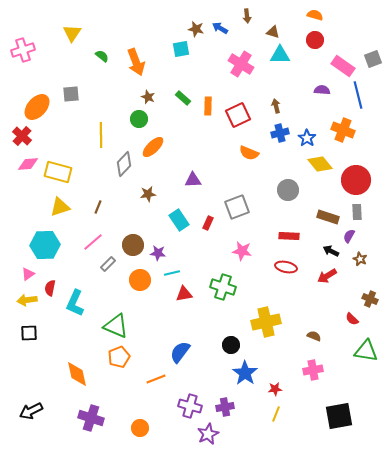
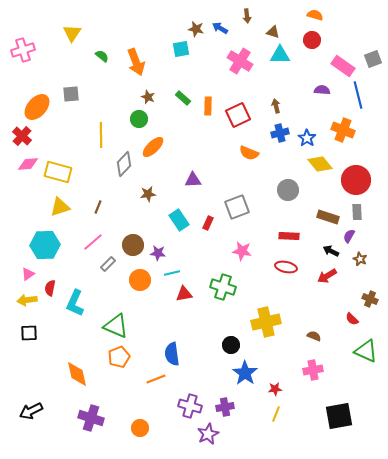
red circle at (315, 40): moved 3 px left
pink cross at (241, 64): moved 1 px left, 3 px up
green triangle at (366, 351): rotated 15 degrees clockwise
blue semicircle at (180, 352): moved 8 px left, 2 px down; rotated 45 degrees counterclockwise
